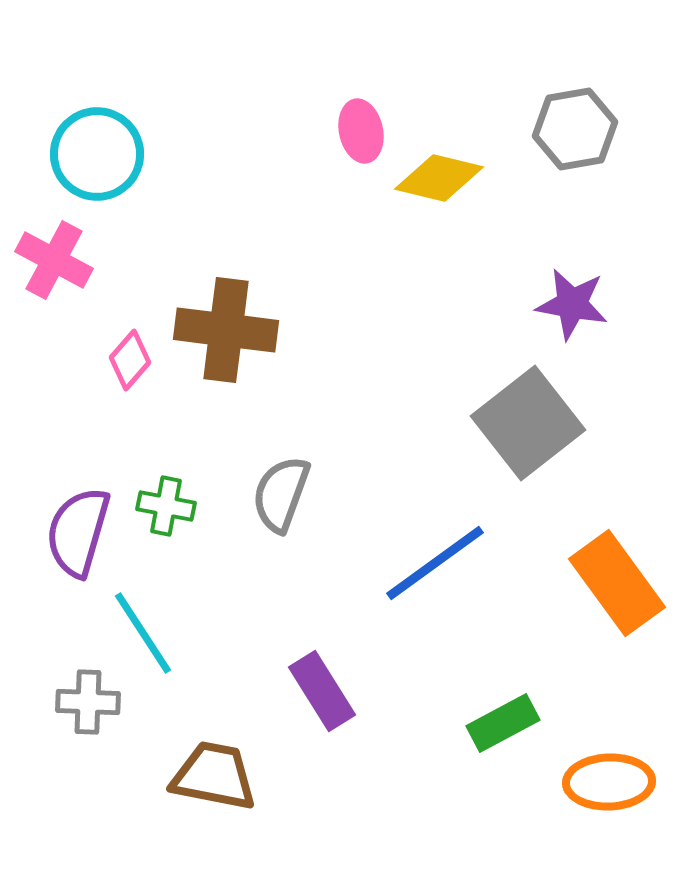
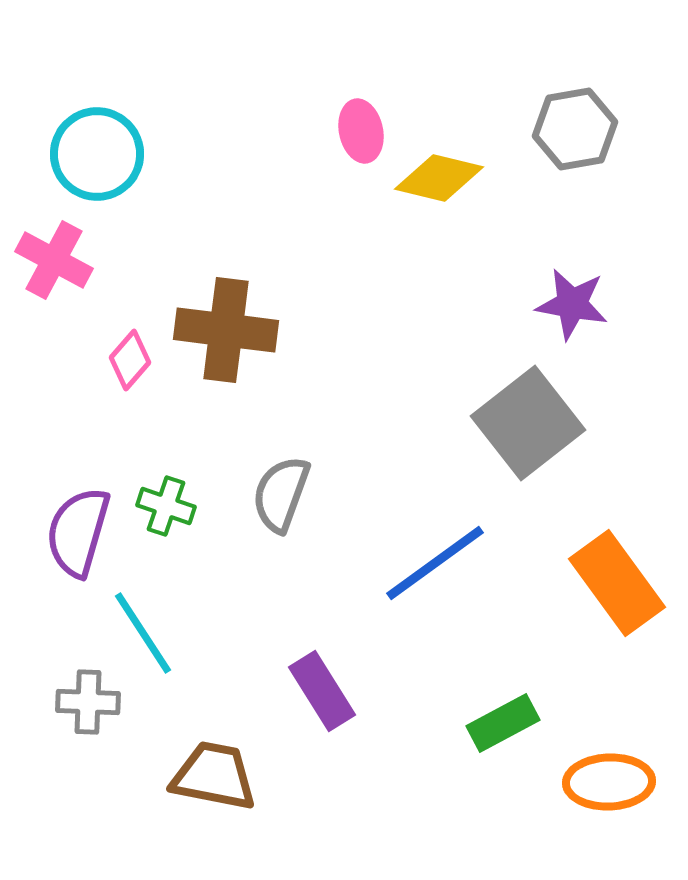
green cross: rotated 8 degrees clockwise
